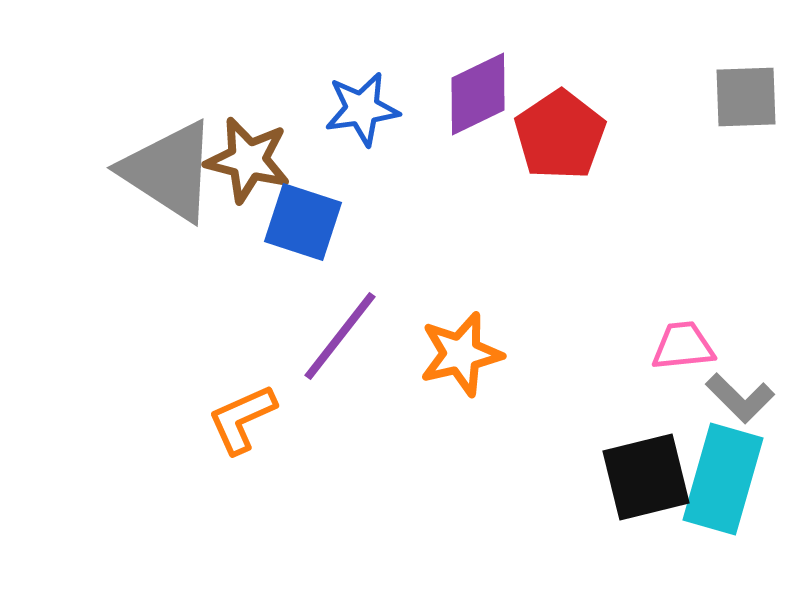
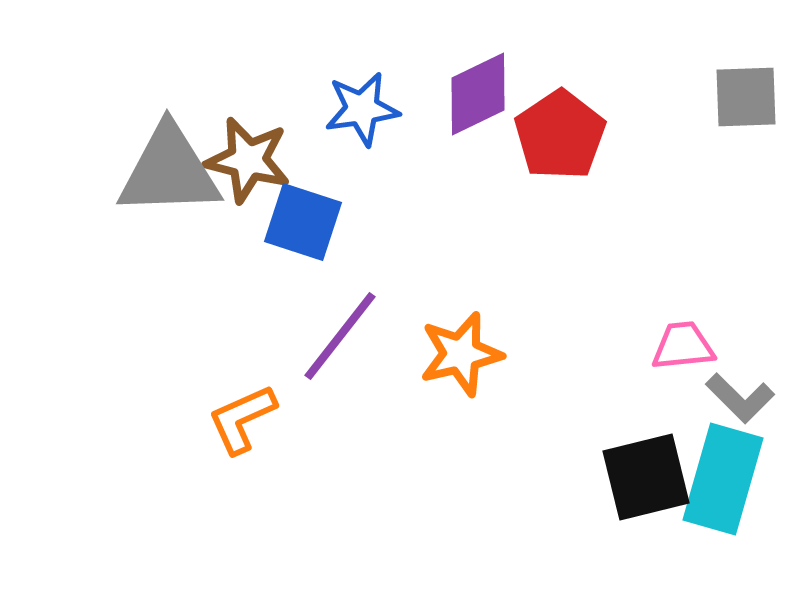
gray triangle: rotated 35 degrees counterclockwise
